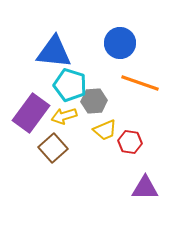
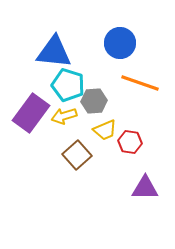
cyan pentagon: moved 2 px left
brown square: moved 24 px right, 7 px down
